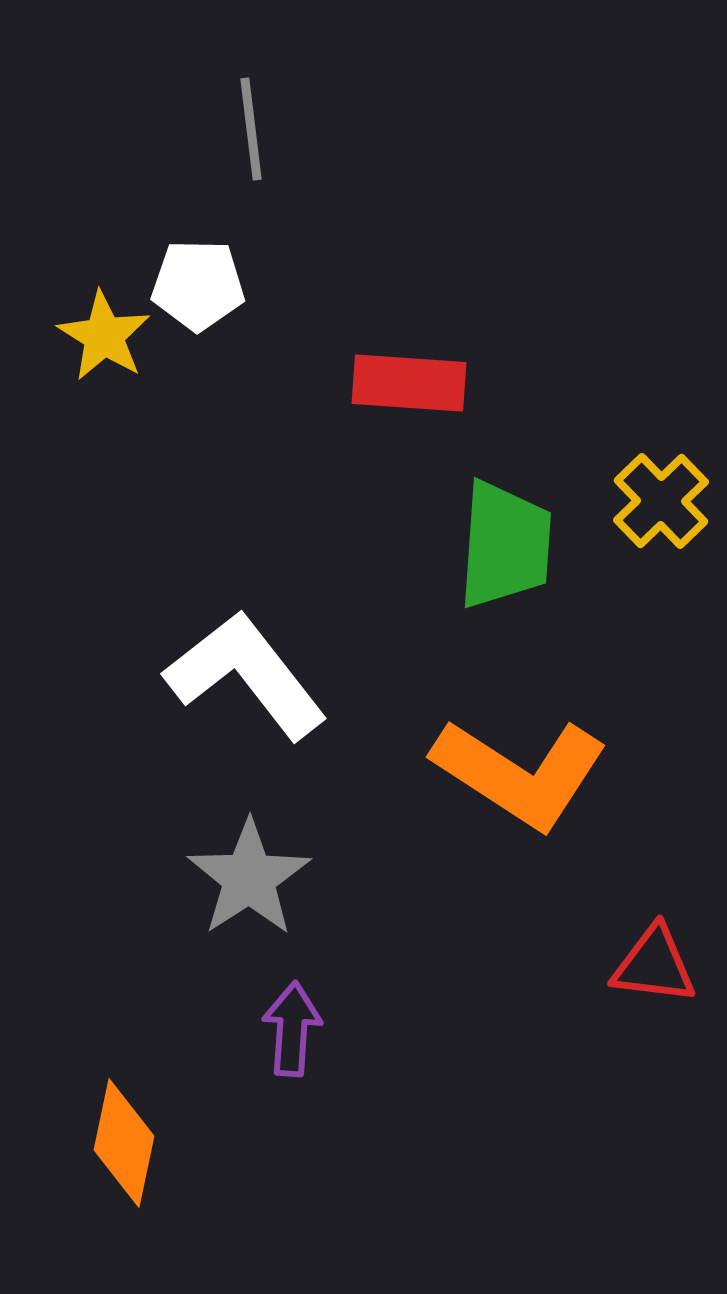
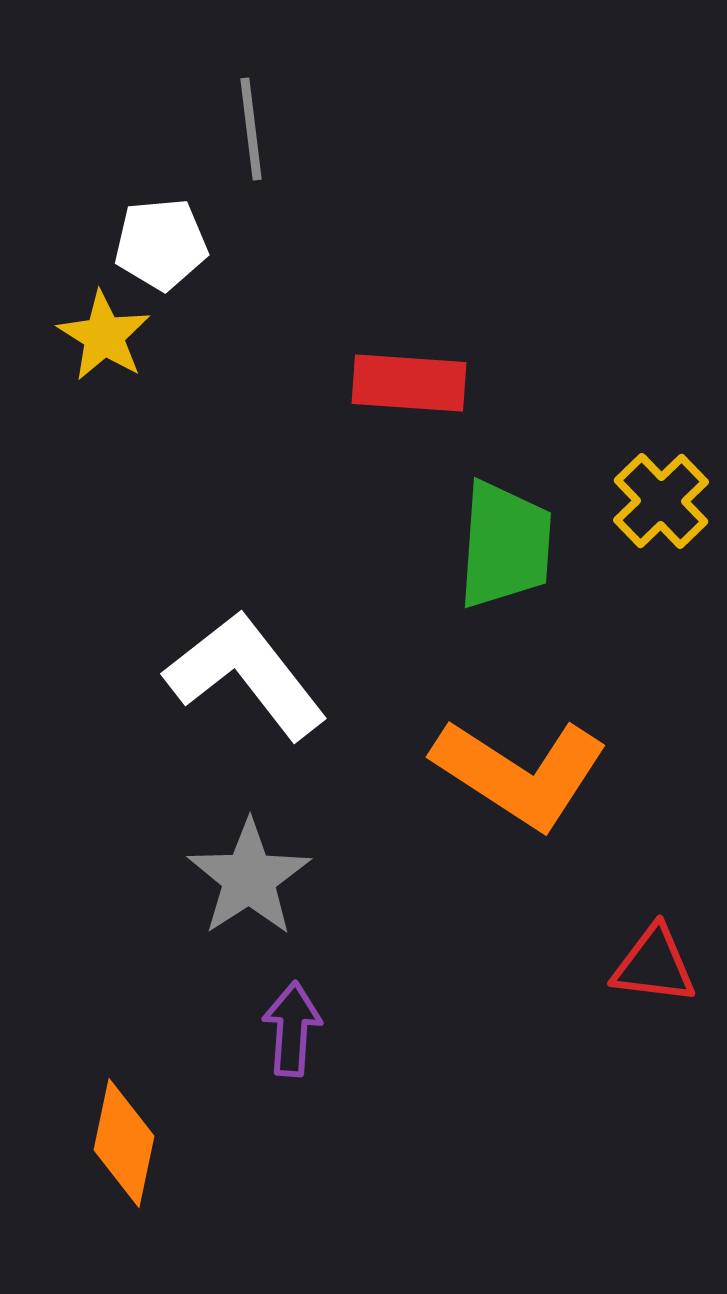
white pentagon: moved 37 px left, 41 px up; rotated 6 degrees counterclockwise
